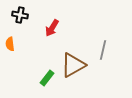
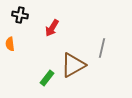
gray line: moved 1 px left, 2 px up
